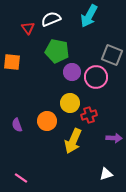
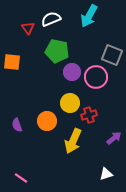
purple arrow: rotated 42 degrees counterclockwise
